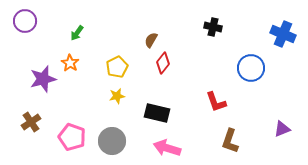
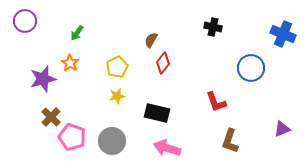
brown cross: moved 20 px right, 5 px up; rotated 12 degrees counterclockwise
